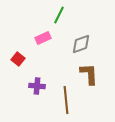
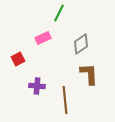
green line: moved 2 px up
gray diamond: rotated 15 degrees counterclockwise
red square: rotated 24 degrees clockwise
brown line: moved 1 px left
